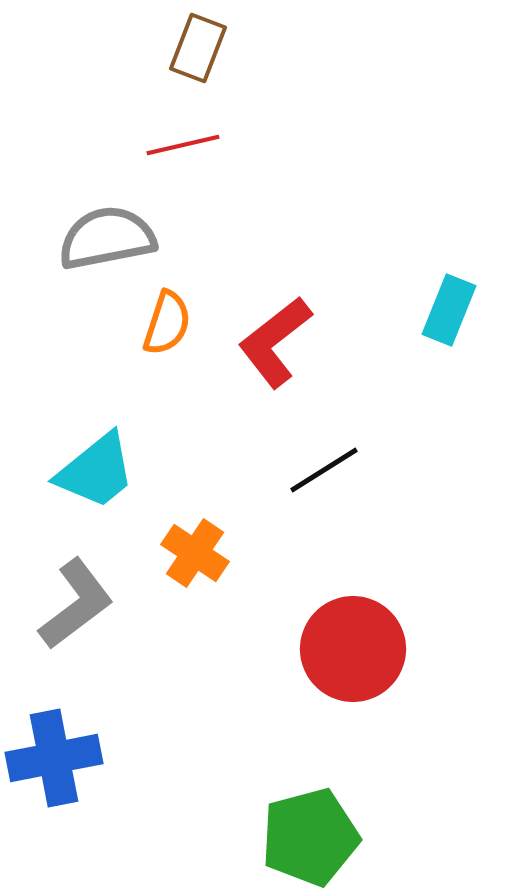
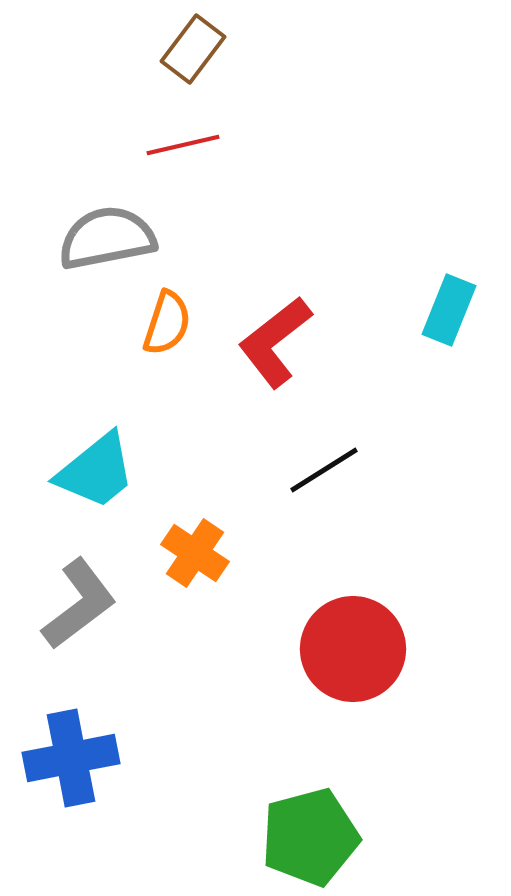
brown rectangle: moved 5 px left, 1 px down; rotated 16 degrees clockwise
gray L-shape: moved 3 px right
blue cross: moved 17 px right
